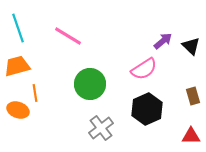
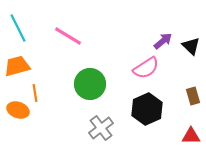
cyan line: rotated 8 degrees counterclockwise
pink semicircle: moved 2 px right, 1 px up
